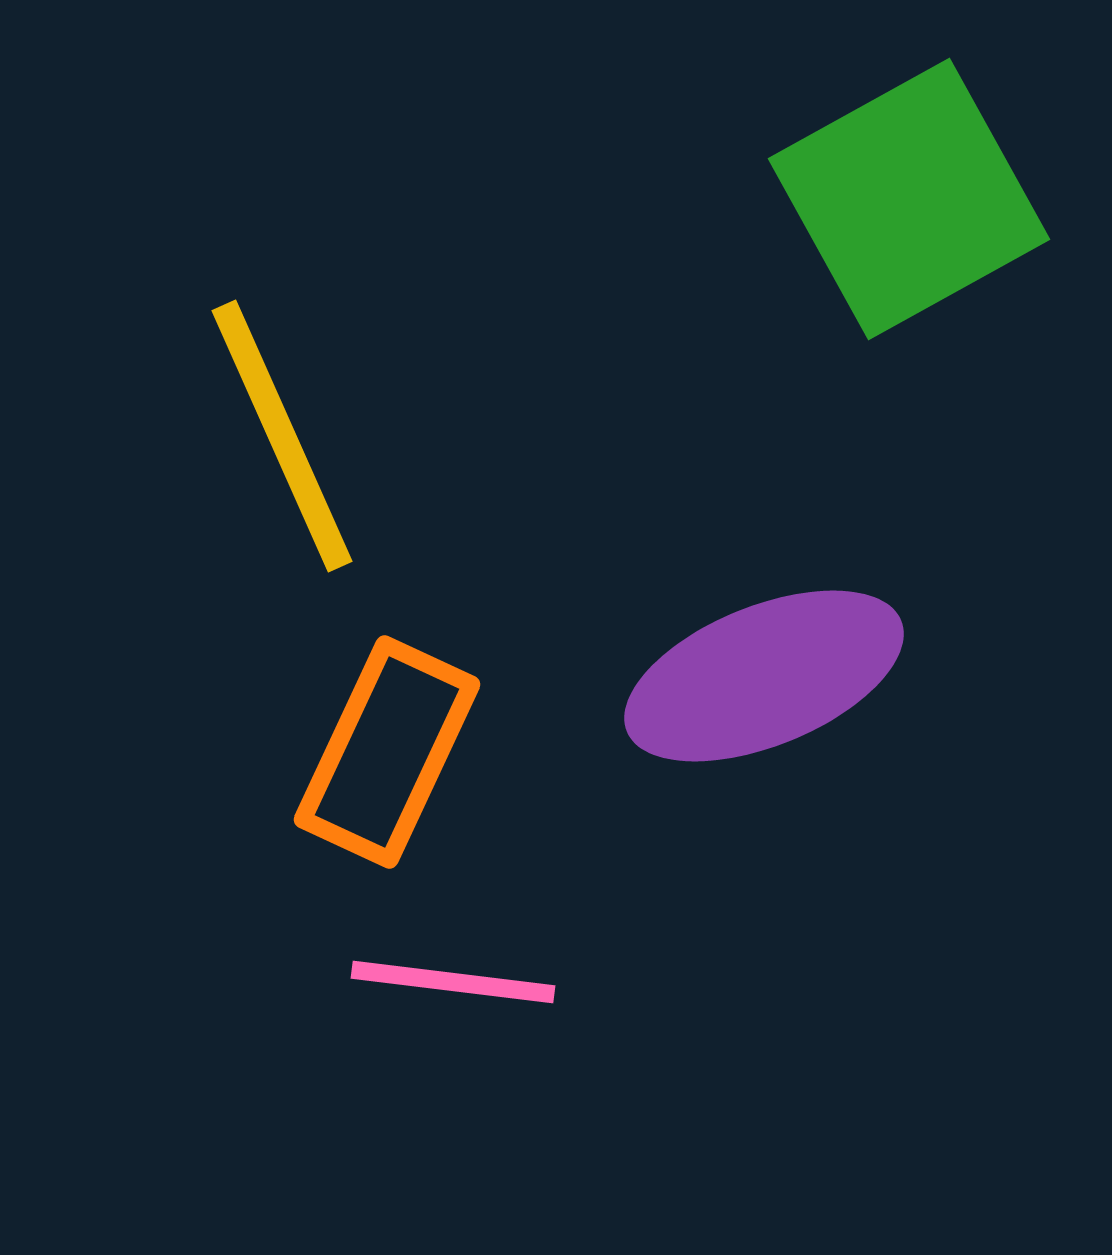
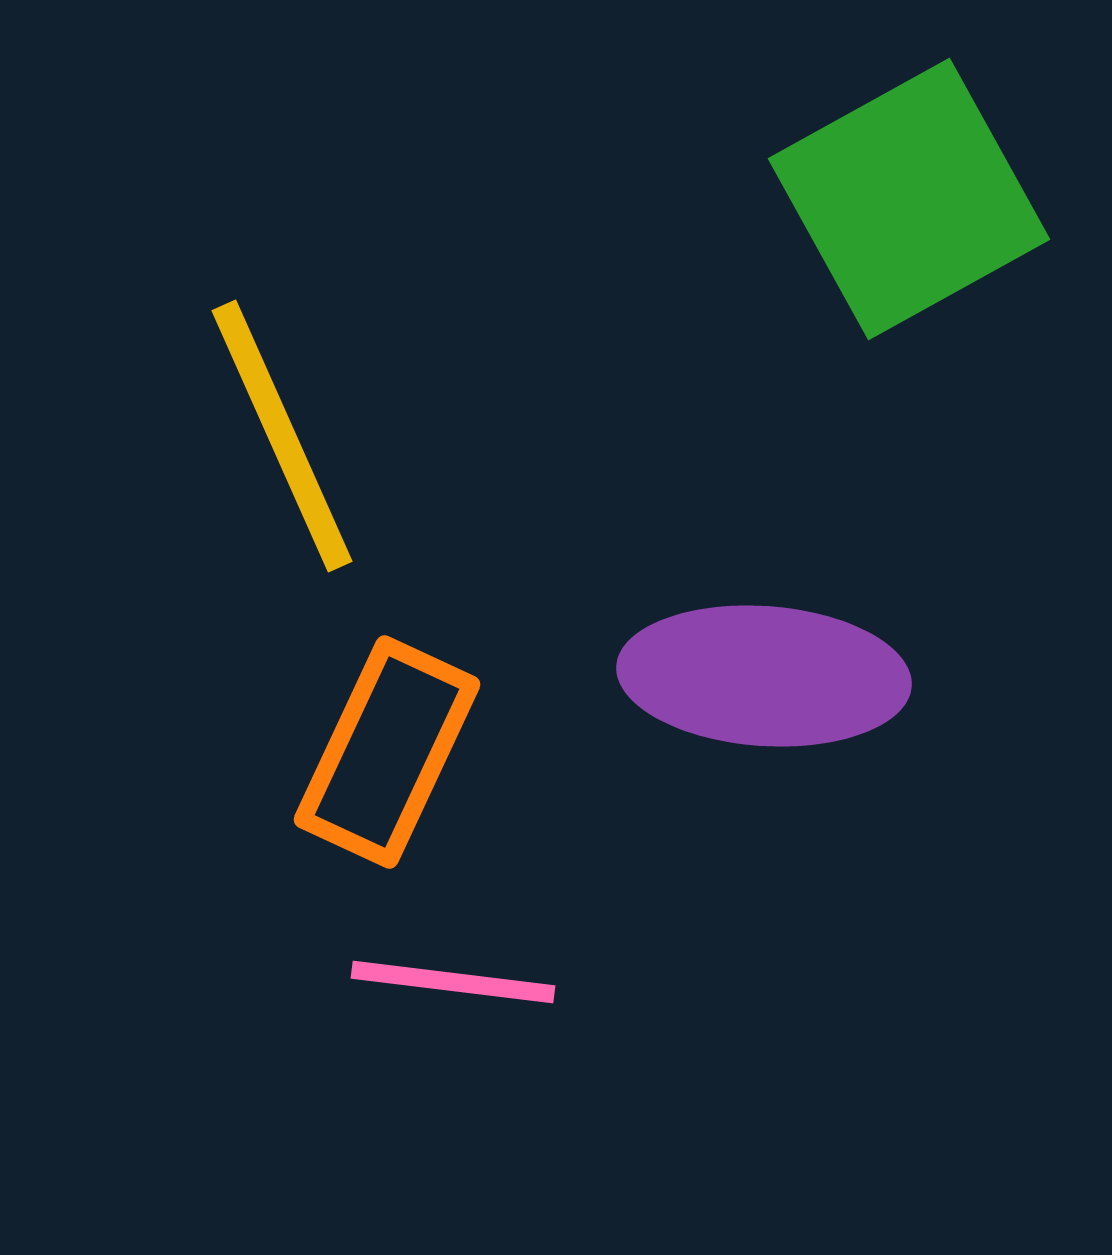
purple ellipse: rotated 26 degrees clockwise
